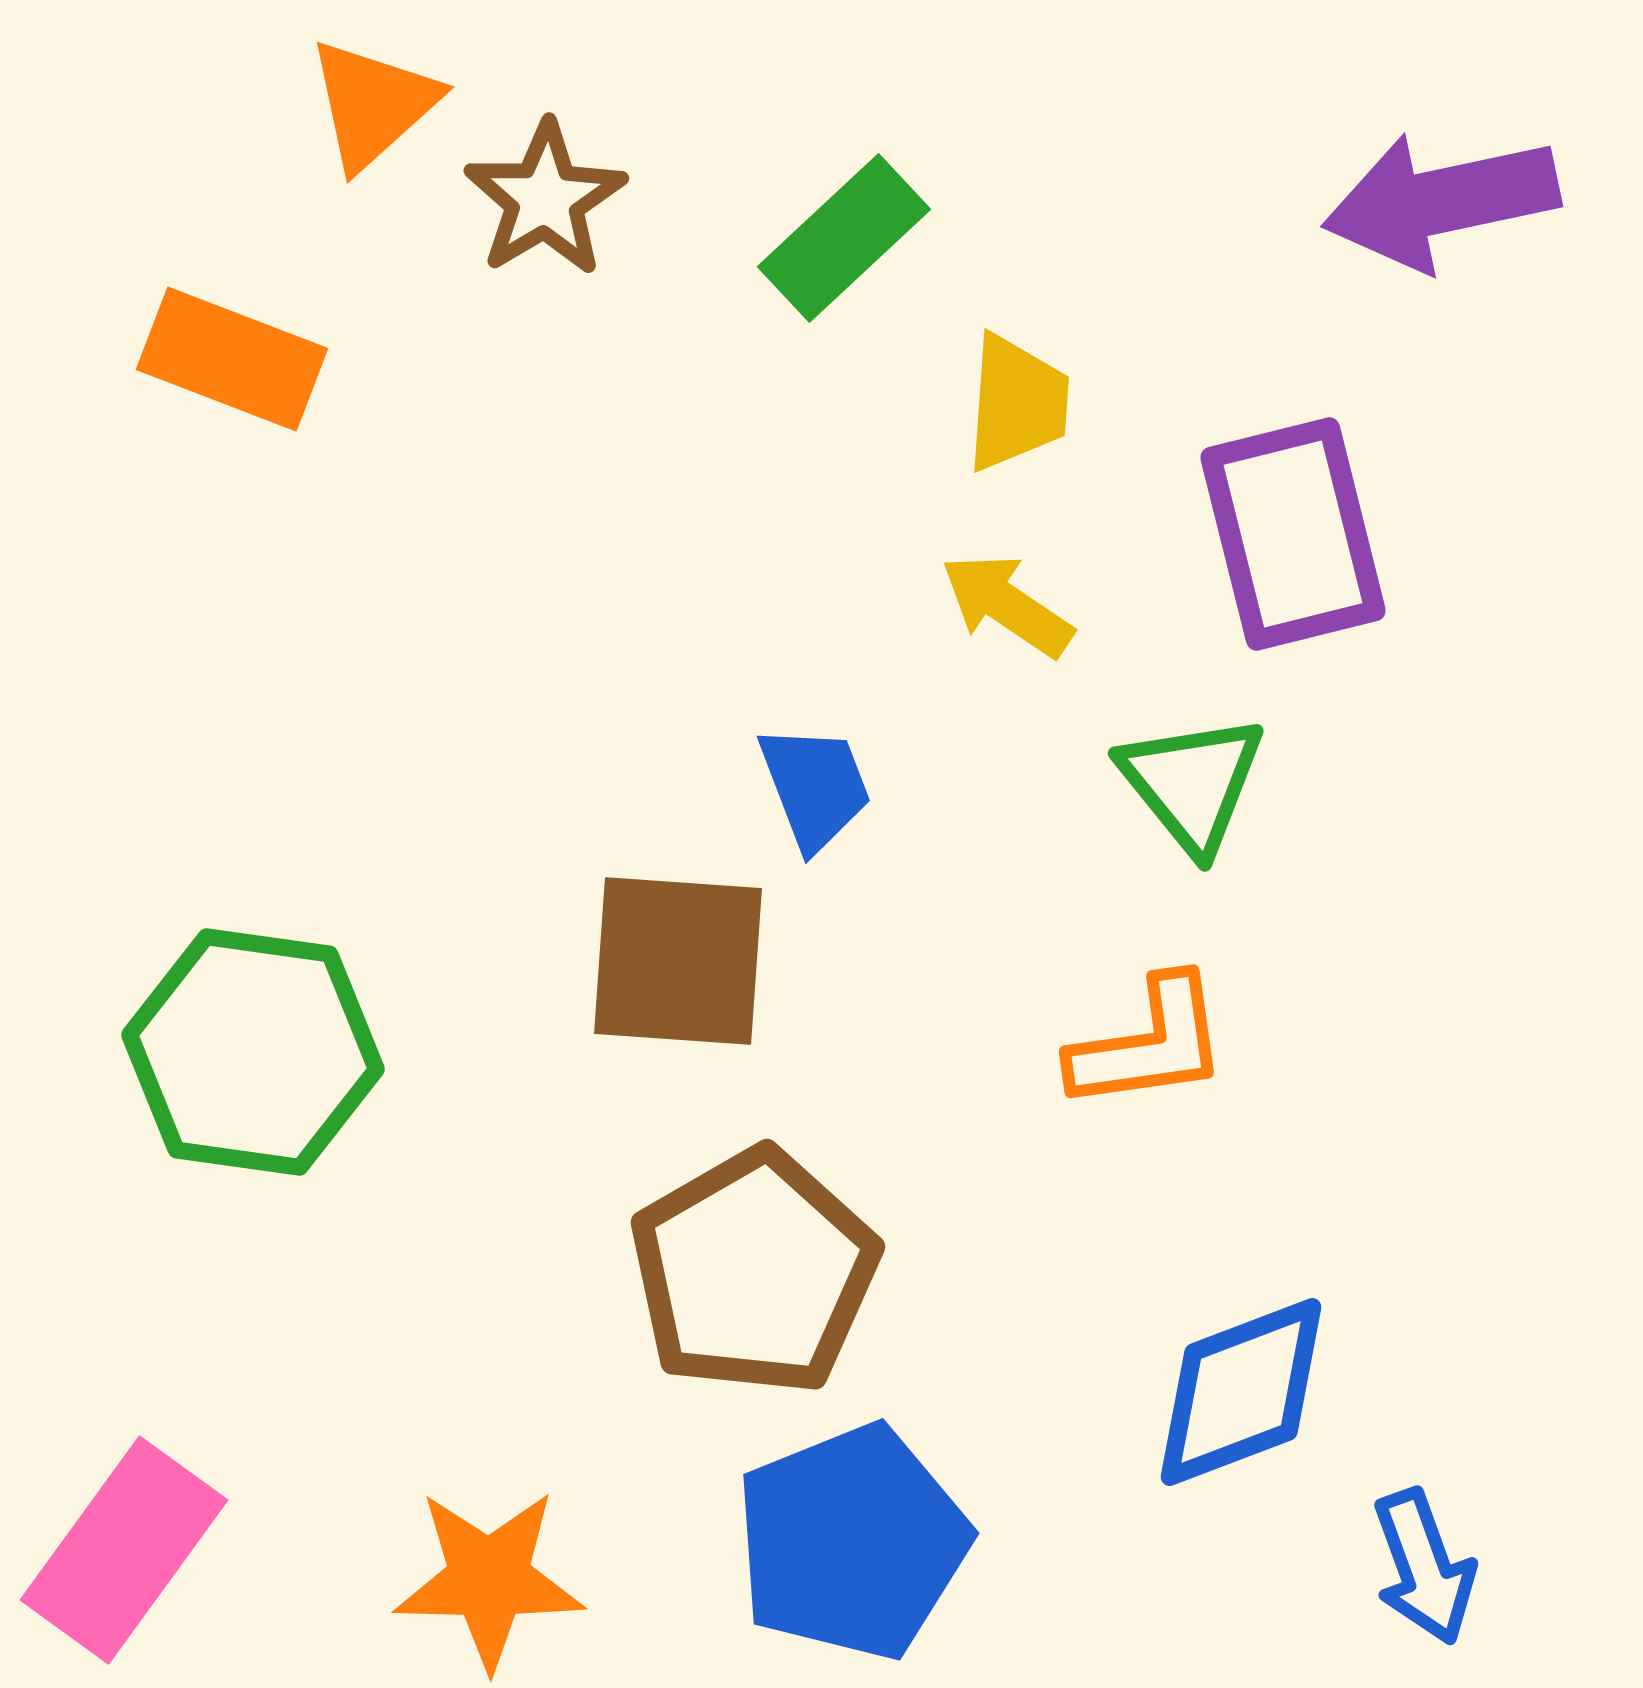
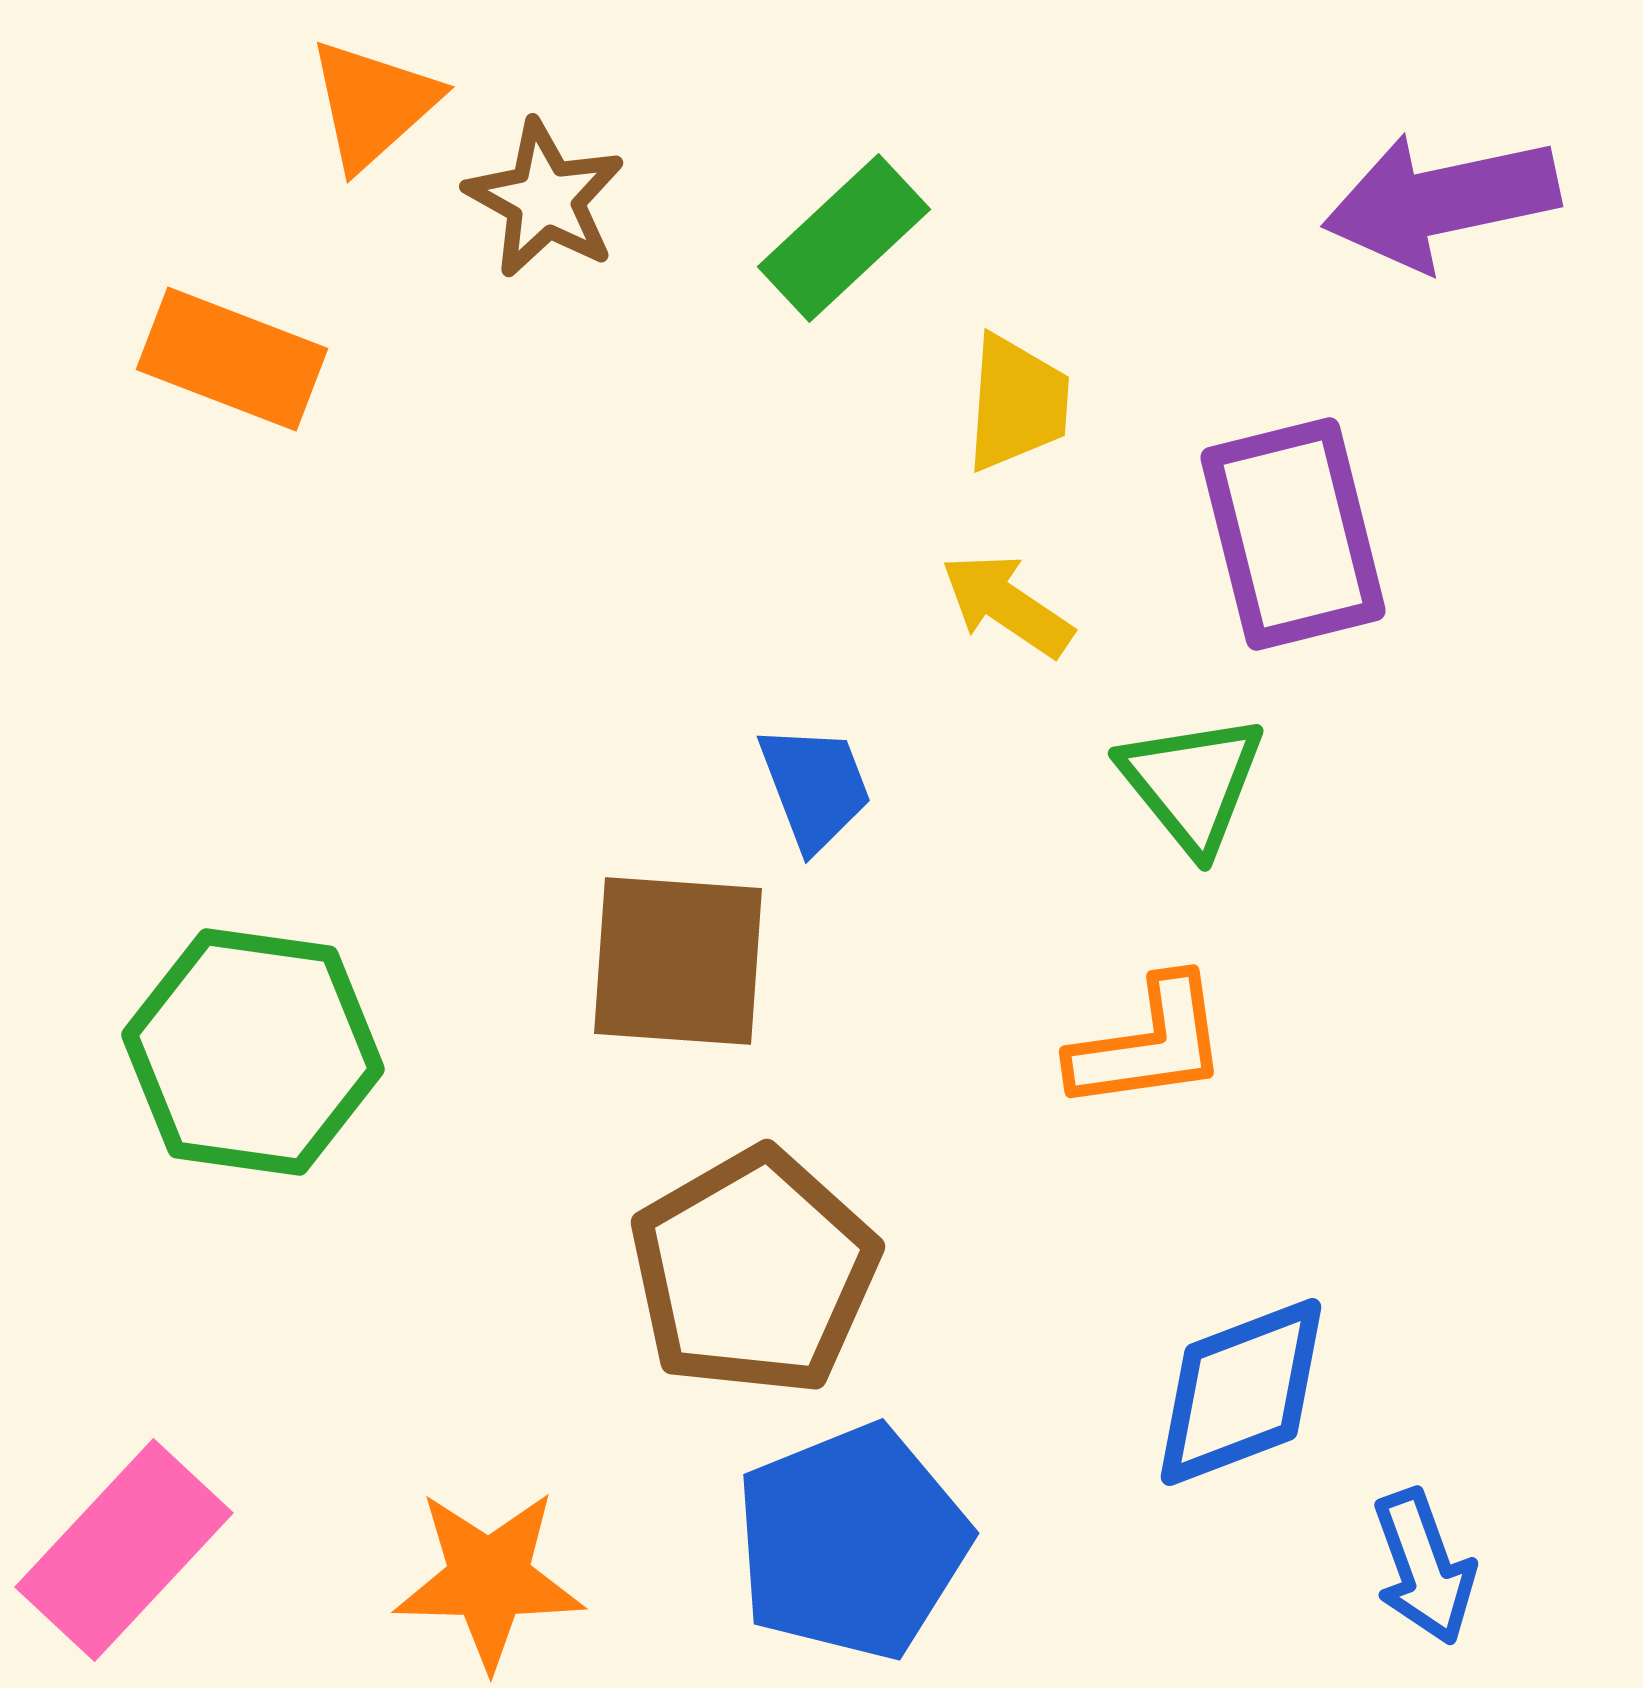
brown star: rotated 12 degrees counterclockwise
pink rectangle: rotated 7 degrees clockwise
